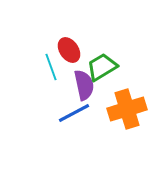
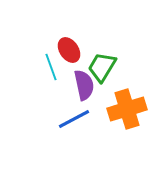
green trapezoid: rotated 28 degrees counterclockwise
blue line: moved 6 px down
